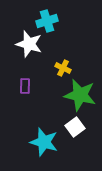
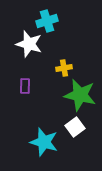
yellow cross: moved 1 px right; rotated 35 degrees counterclockwise
